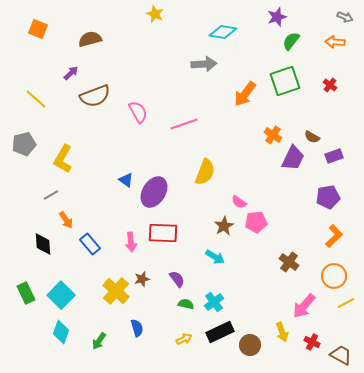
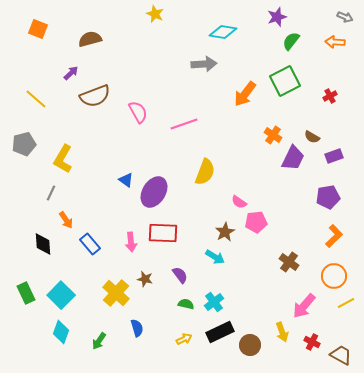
green square at (285, 81): rotated 8 degrees counterclockwise
red cross at (330, 85): moved 11 px down; rotated 24 degrees clockwise
gray line at (51, 195): moved 2 px up; rotated 35 degrees counterclockwise
brown star at (224, 226): moved 1 px right, 6 px down
brown star at (142, 279): moved 3 px right; rotated 28 degrees clockwise
purple semicircle at (177, 279): moved 3 px right, 4 px up
yellow cross at (116, 291): moved 2 px down
